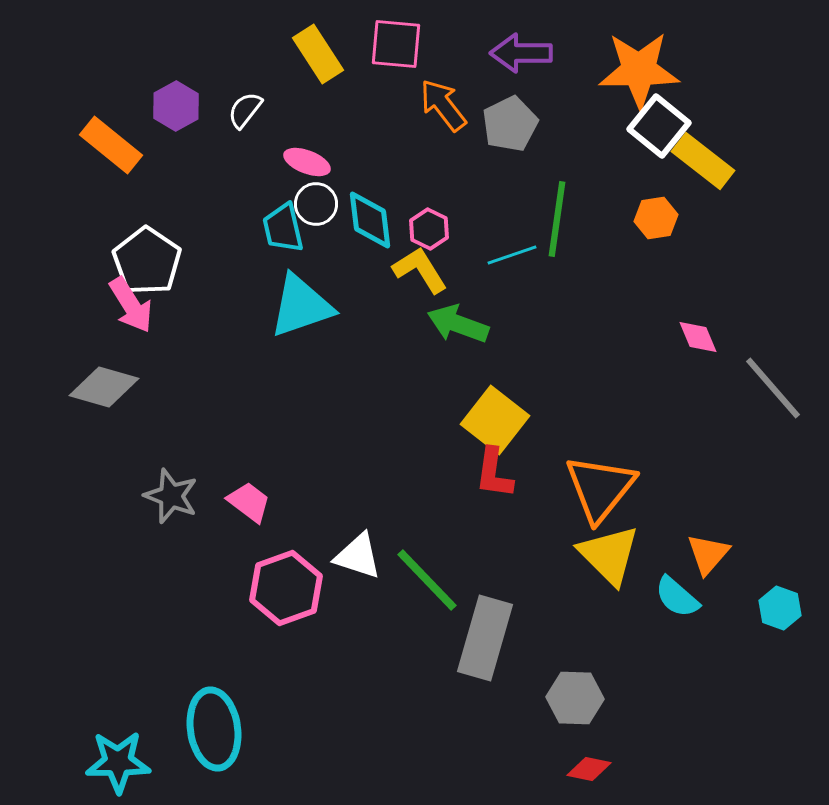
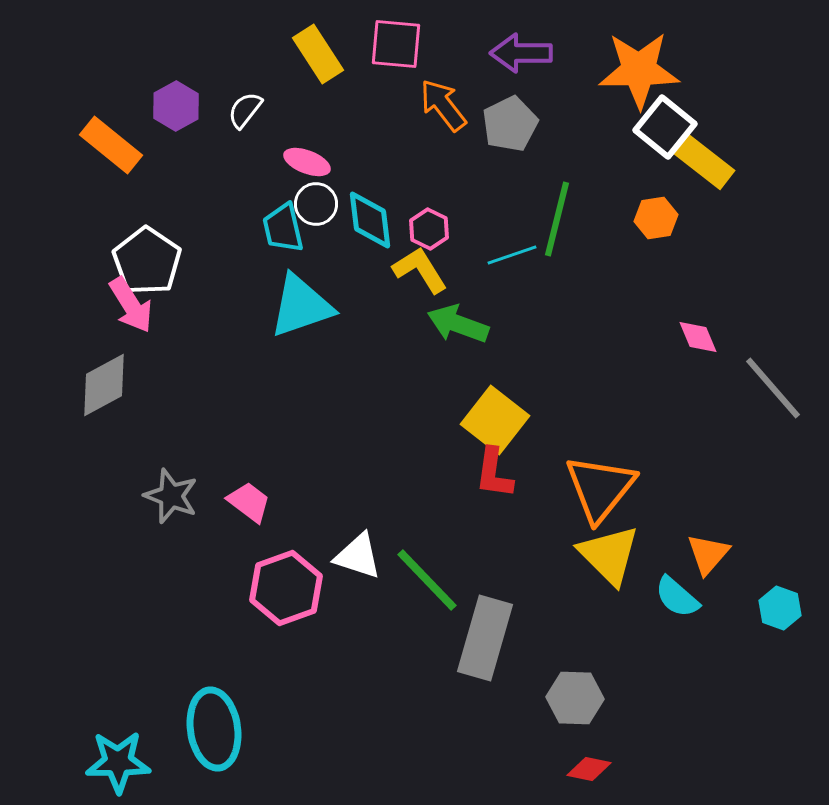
white square at (659, 126): moved 6 px right, 1 px down
green line at (557, 219): rotated 6 degrees clockwise
gray diamond at (104, 387): moved 2 px up; rotated 44 degrees counterclockwise
